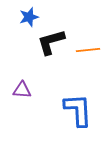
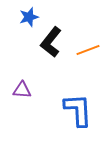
black L-shape: rotated 36 degrees counterclockwise
orange line: rotated 15 degrees counterclockwise
